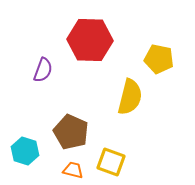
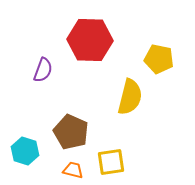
yellow square: rotated 28 degrees counterclockwise
